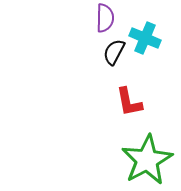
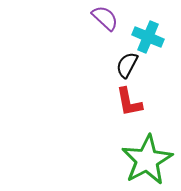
purple semicircle: rotated 48 degrees counterclockwise
cyan cross: moved 3 px right, 1 px up
black semicircle: moved 13 px right, 13 px down
